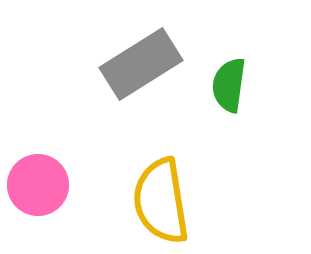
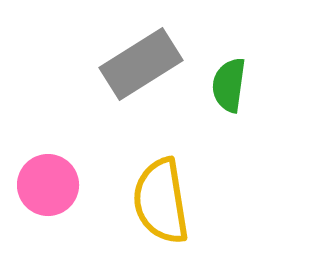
pink circle: moved 10 px right
